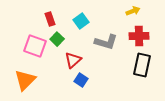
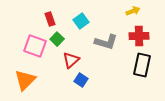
red triangle: moved 2 px left
